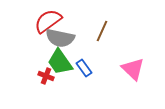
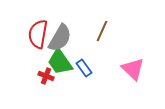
red semicircle: moved 10 px left, 13 px down; rotated 44 degrees counterclockwise
gray semicircle: rotated 72 degrees counterclockwise
